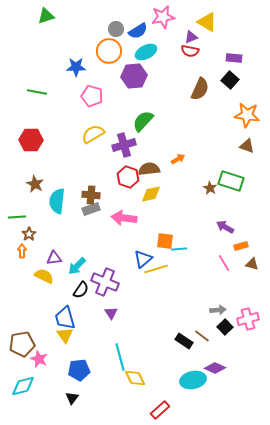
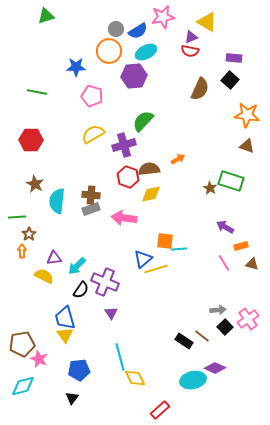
pink cross at (248, 319): rotated 20 degrees counterclockwise
